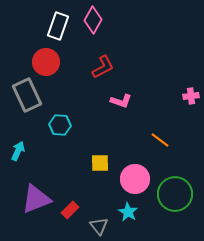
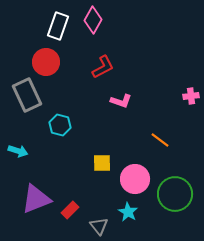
cyan hexagon: rotated 10 degrees clockwise
cyan arrow: rotated 84 degrees clockwise
yellow square: moved 2 px right
